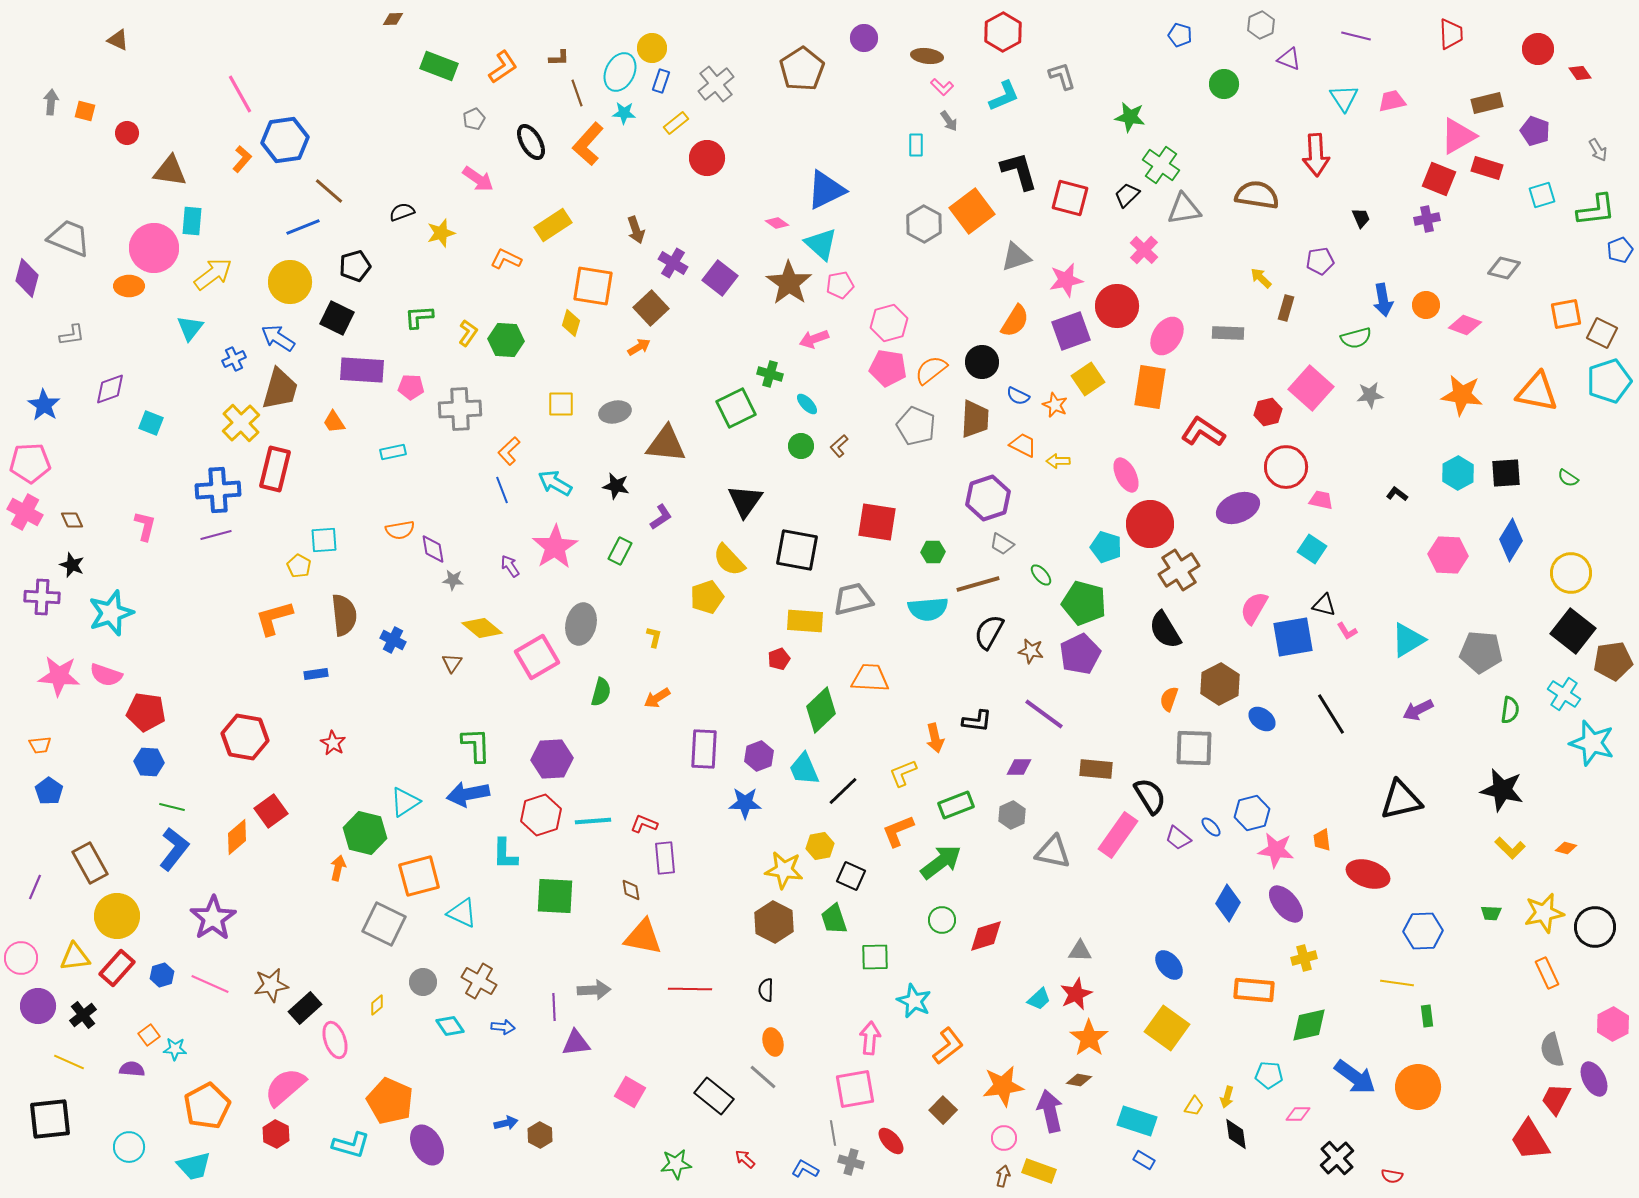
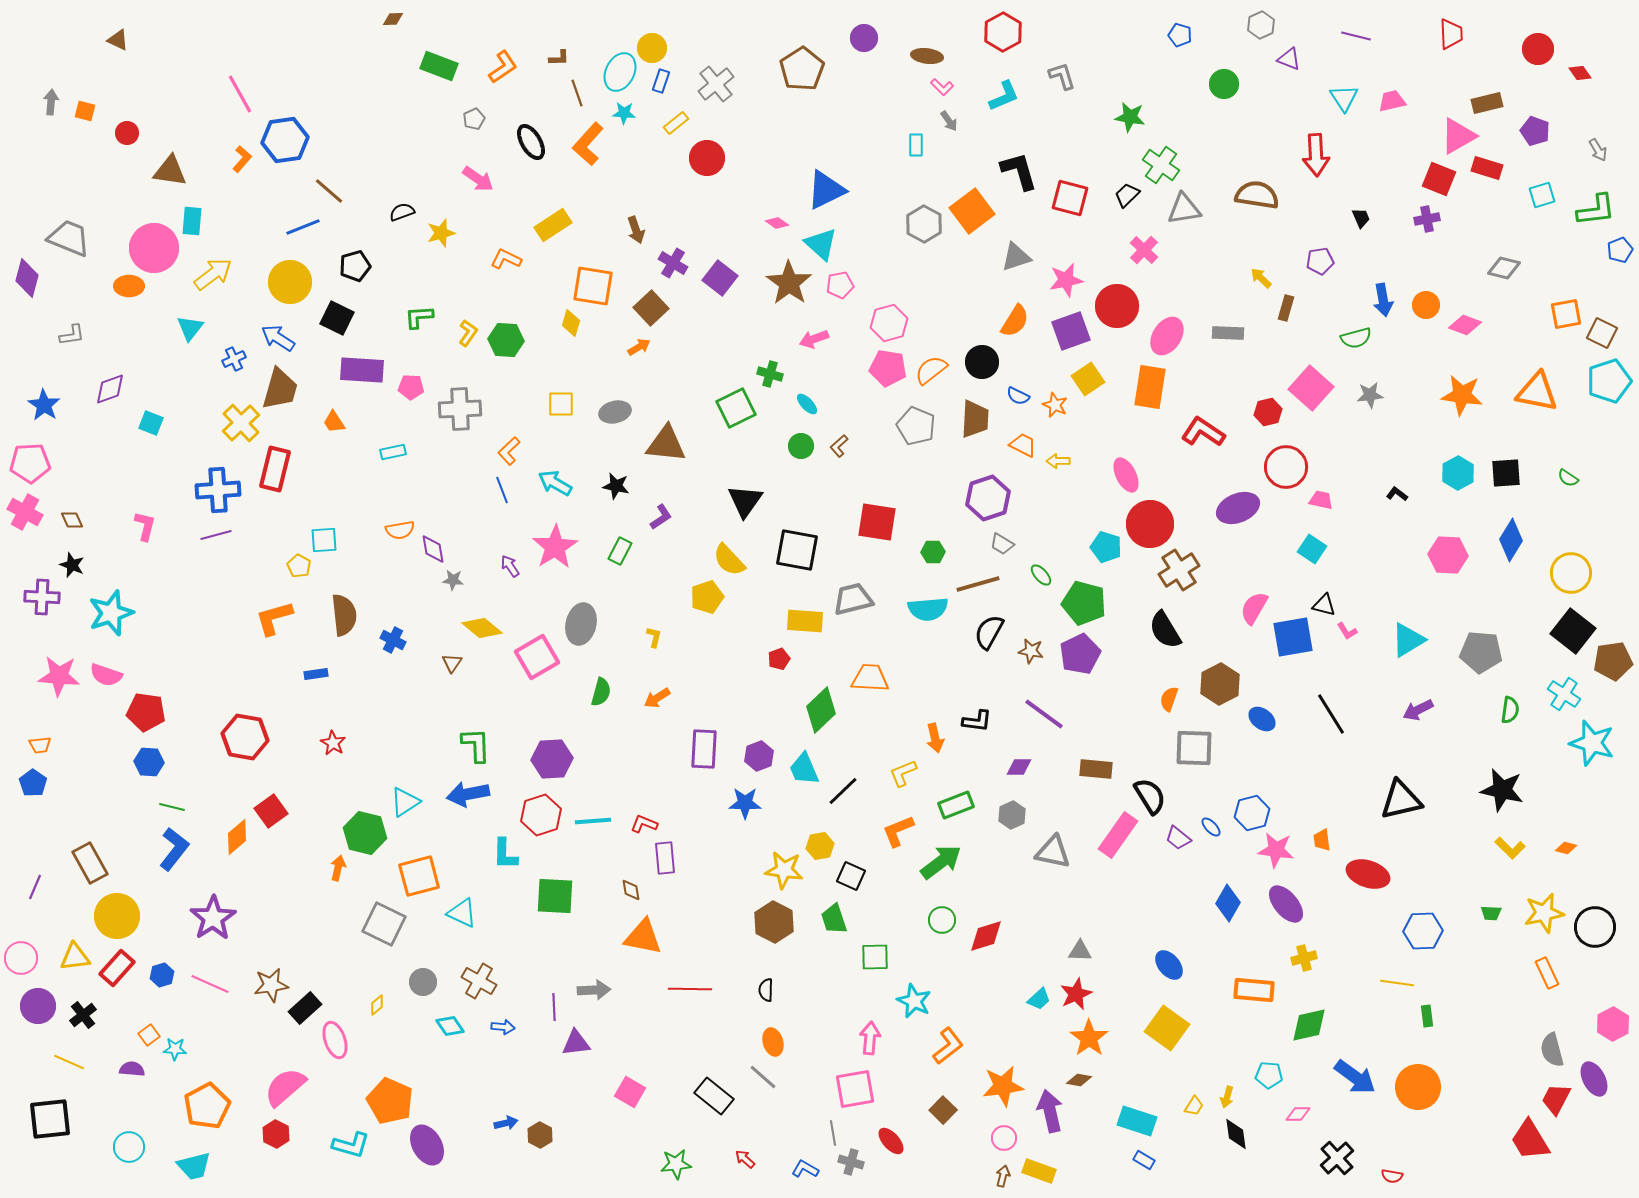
blue pentagon at (49, 791): moved 16 px left, 8 px up
